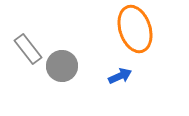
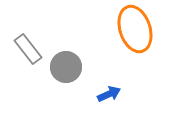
gray circle: moved 4 px right, 1 px down
blue arrow: moved 11 px left, 18 px down
